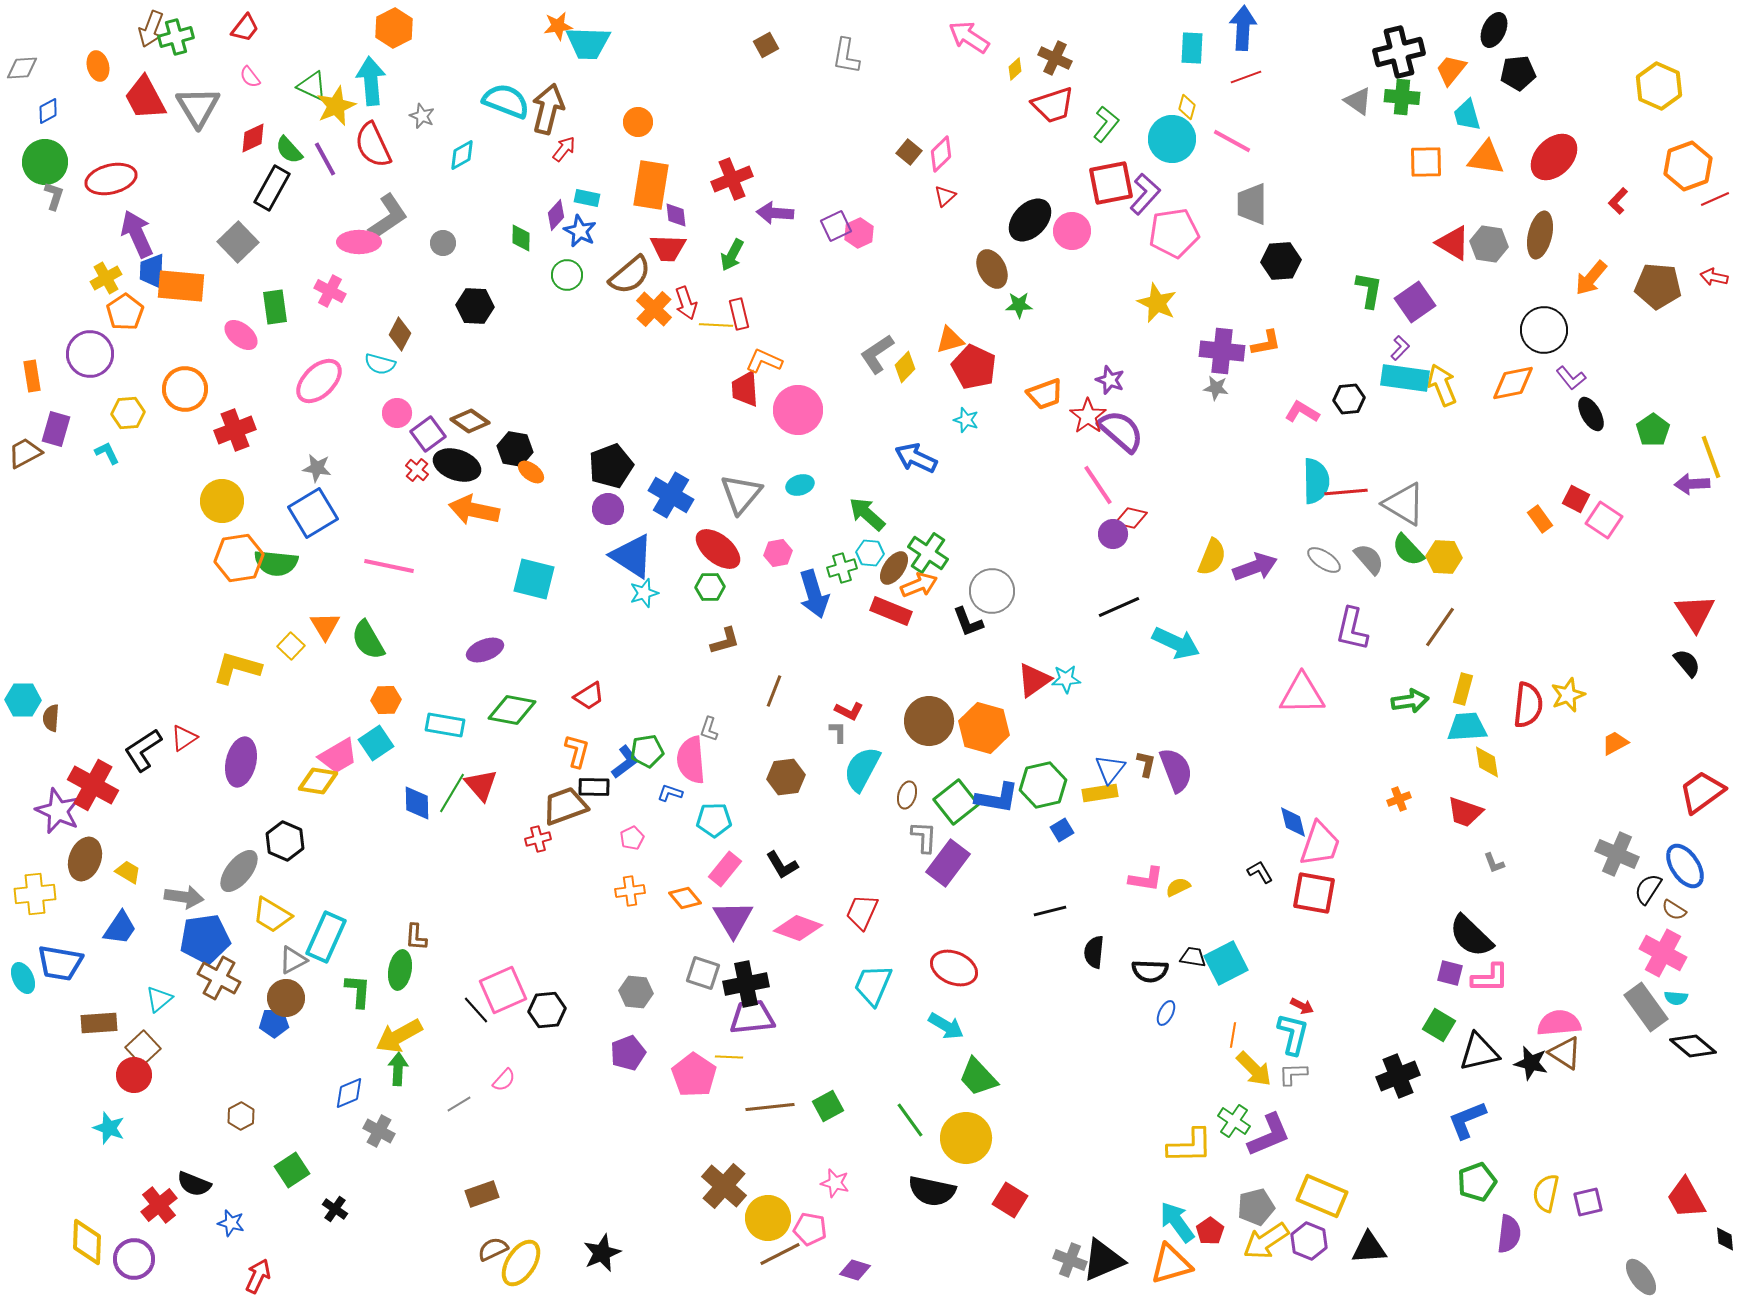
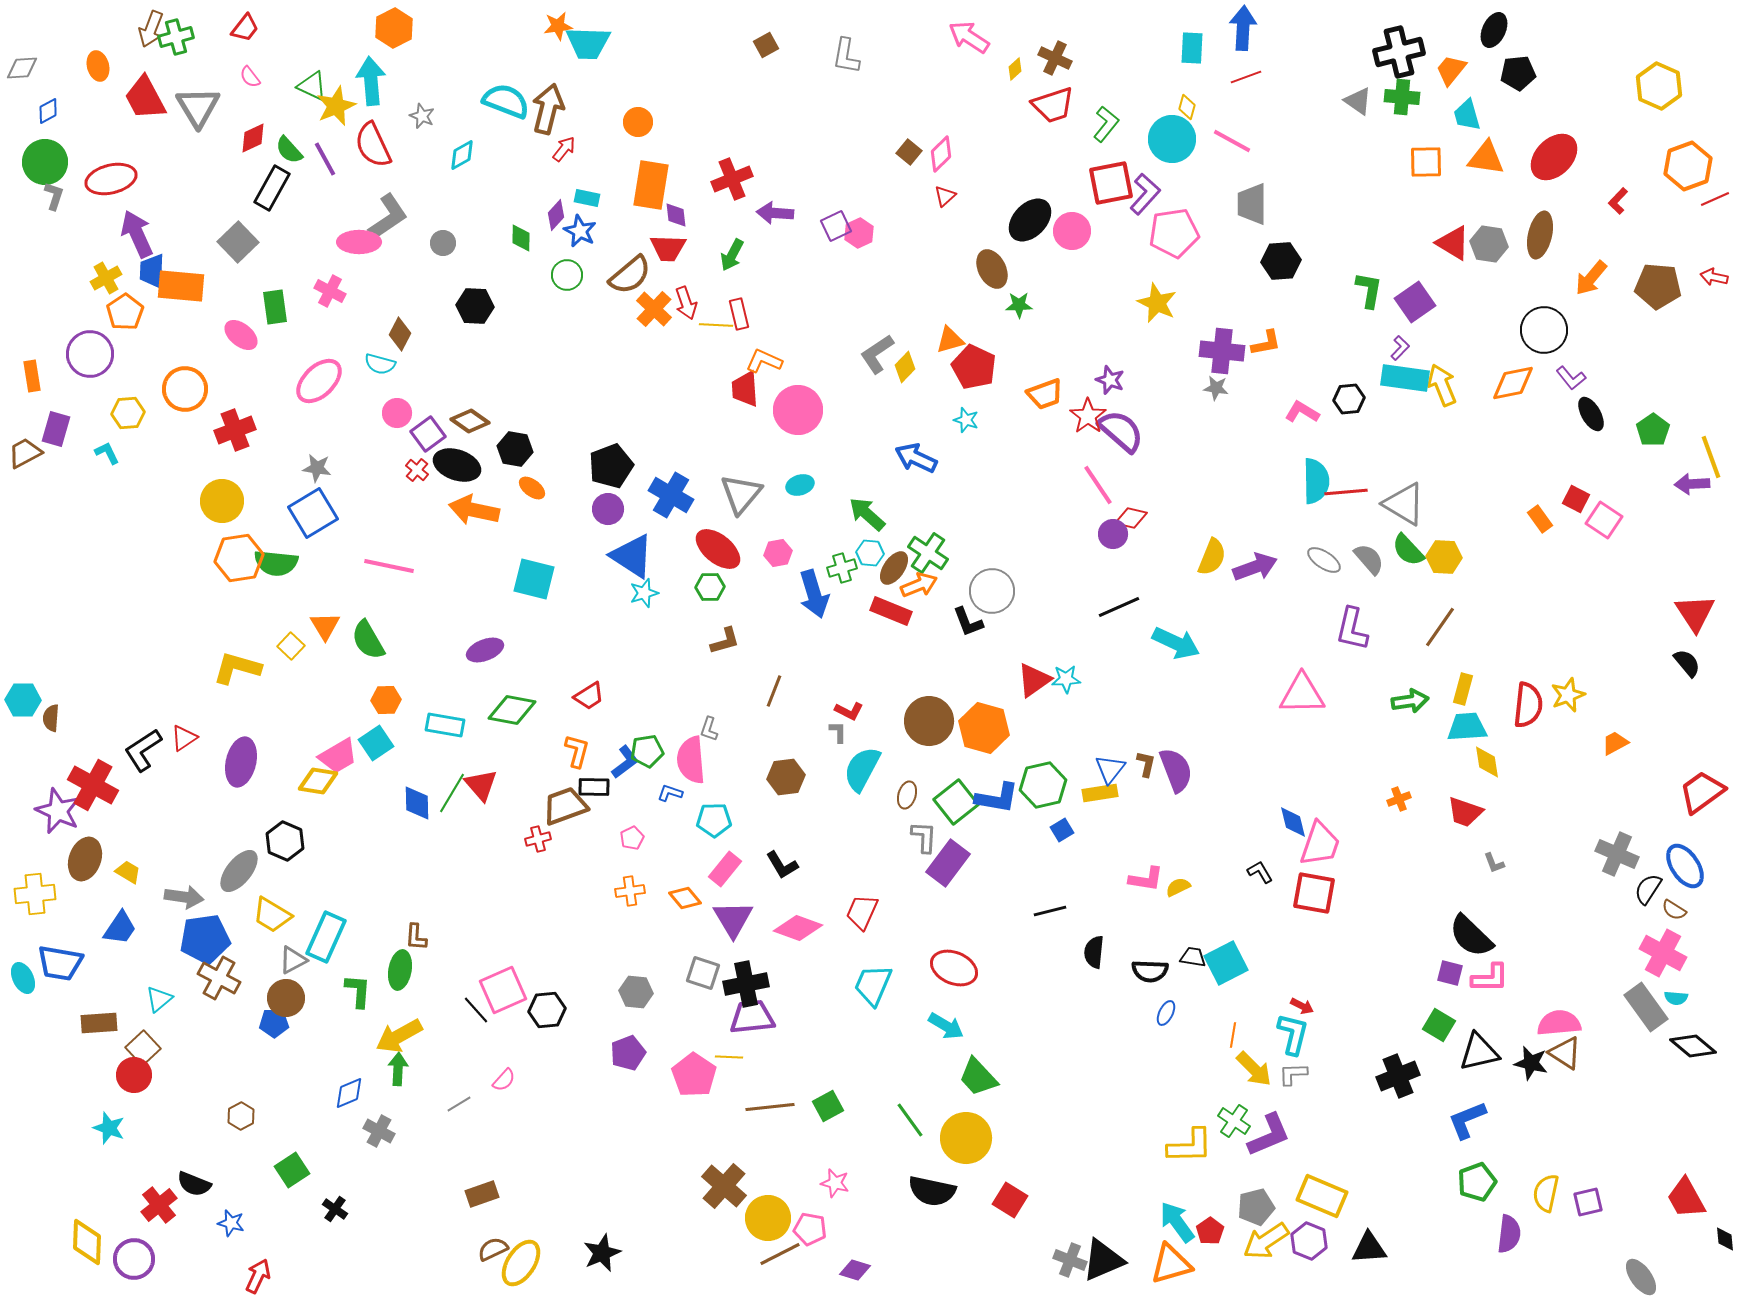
orange ellipse at (531, 472): moved 1 px right, 16 px down
